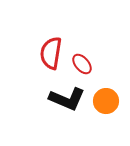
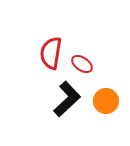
red ellipse: rotated 15 degrees counterclockwise
black L-shape: rotated 66 degrees counterclockwise
